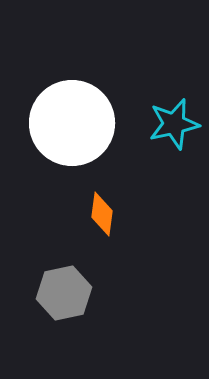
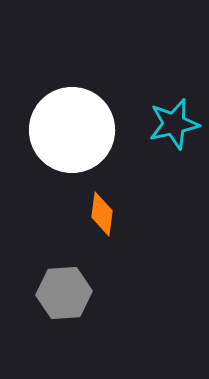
white circle: moved 7 px down
gray hexagon: rotated 8 degrees clockwise
